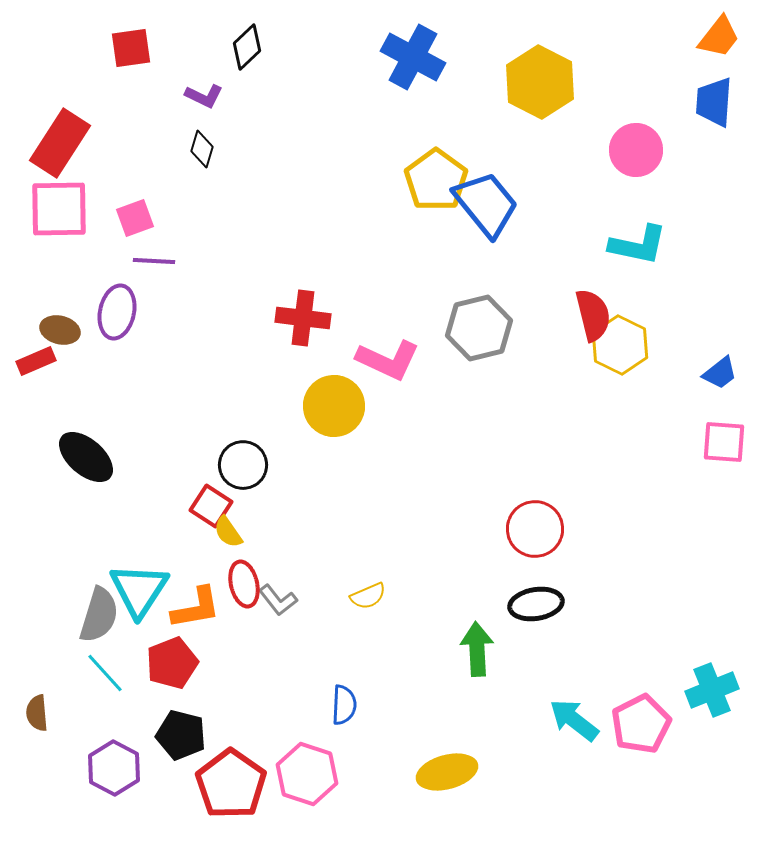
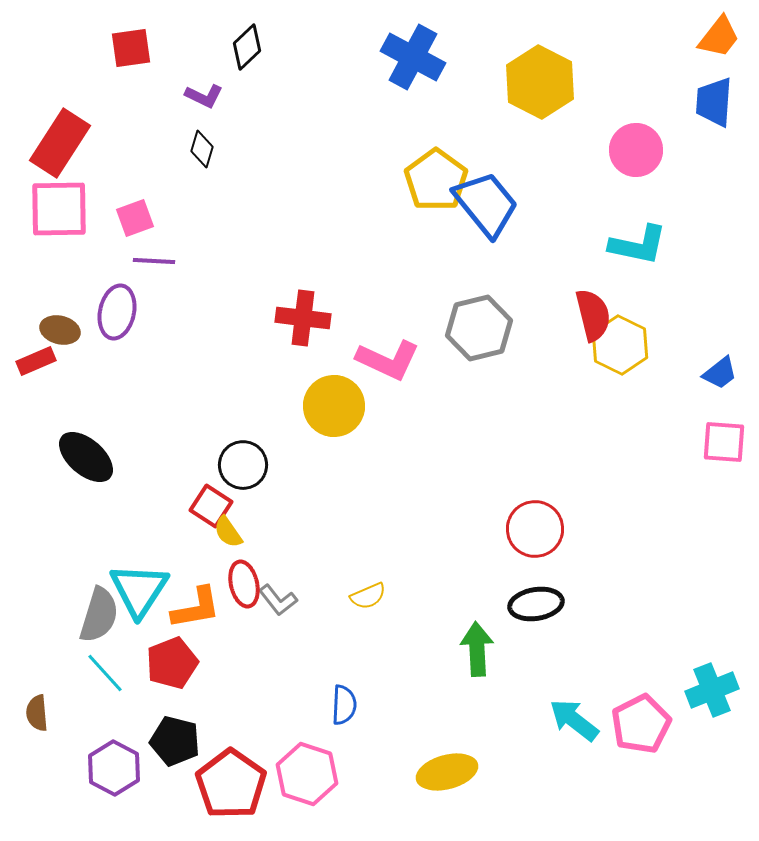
black pentagon at (181, 735): moved 6 px left, 6 px down
